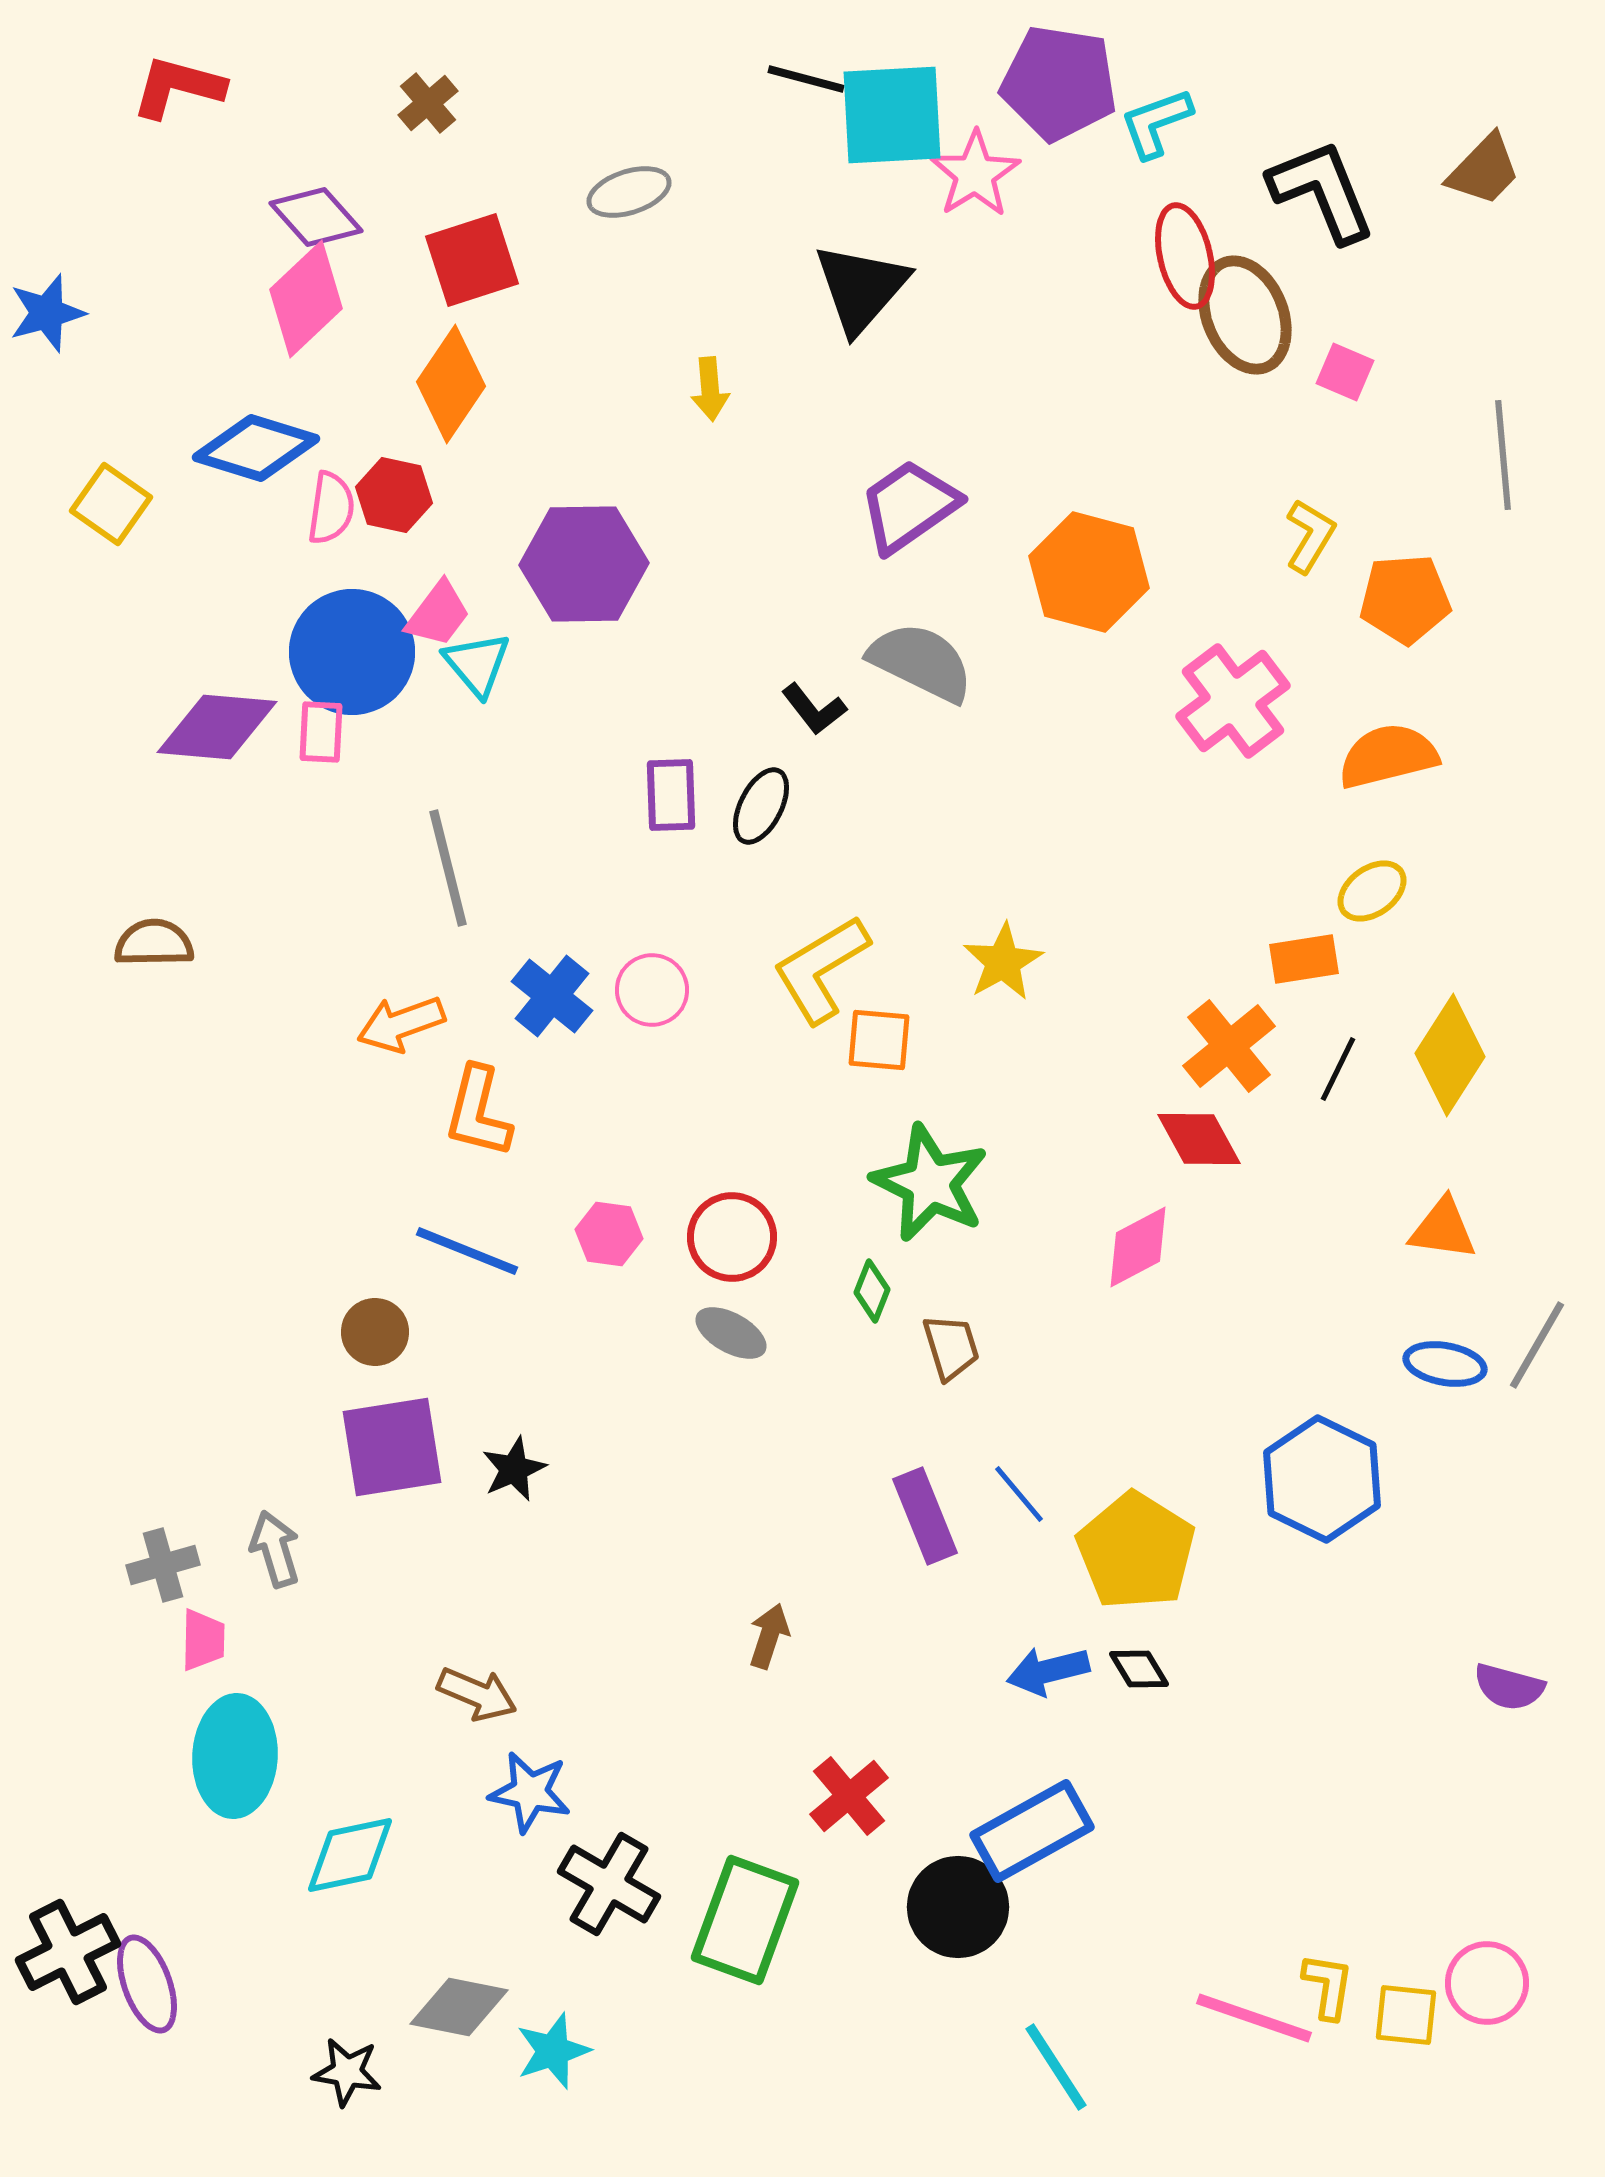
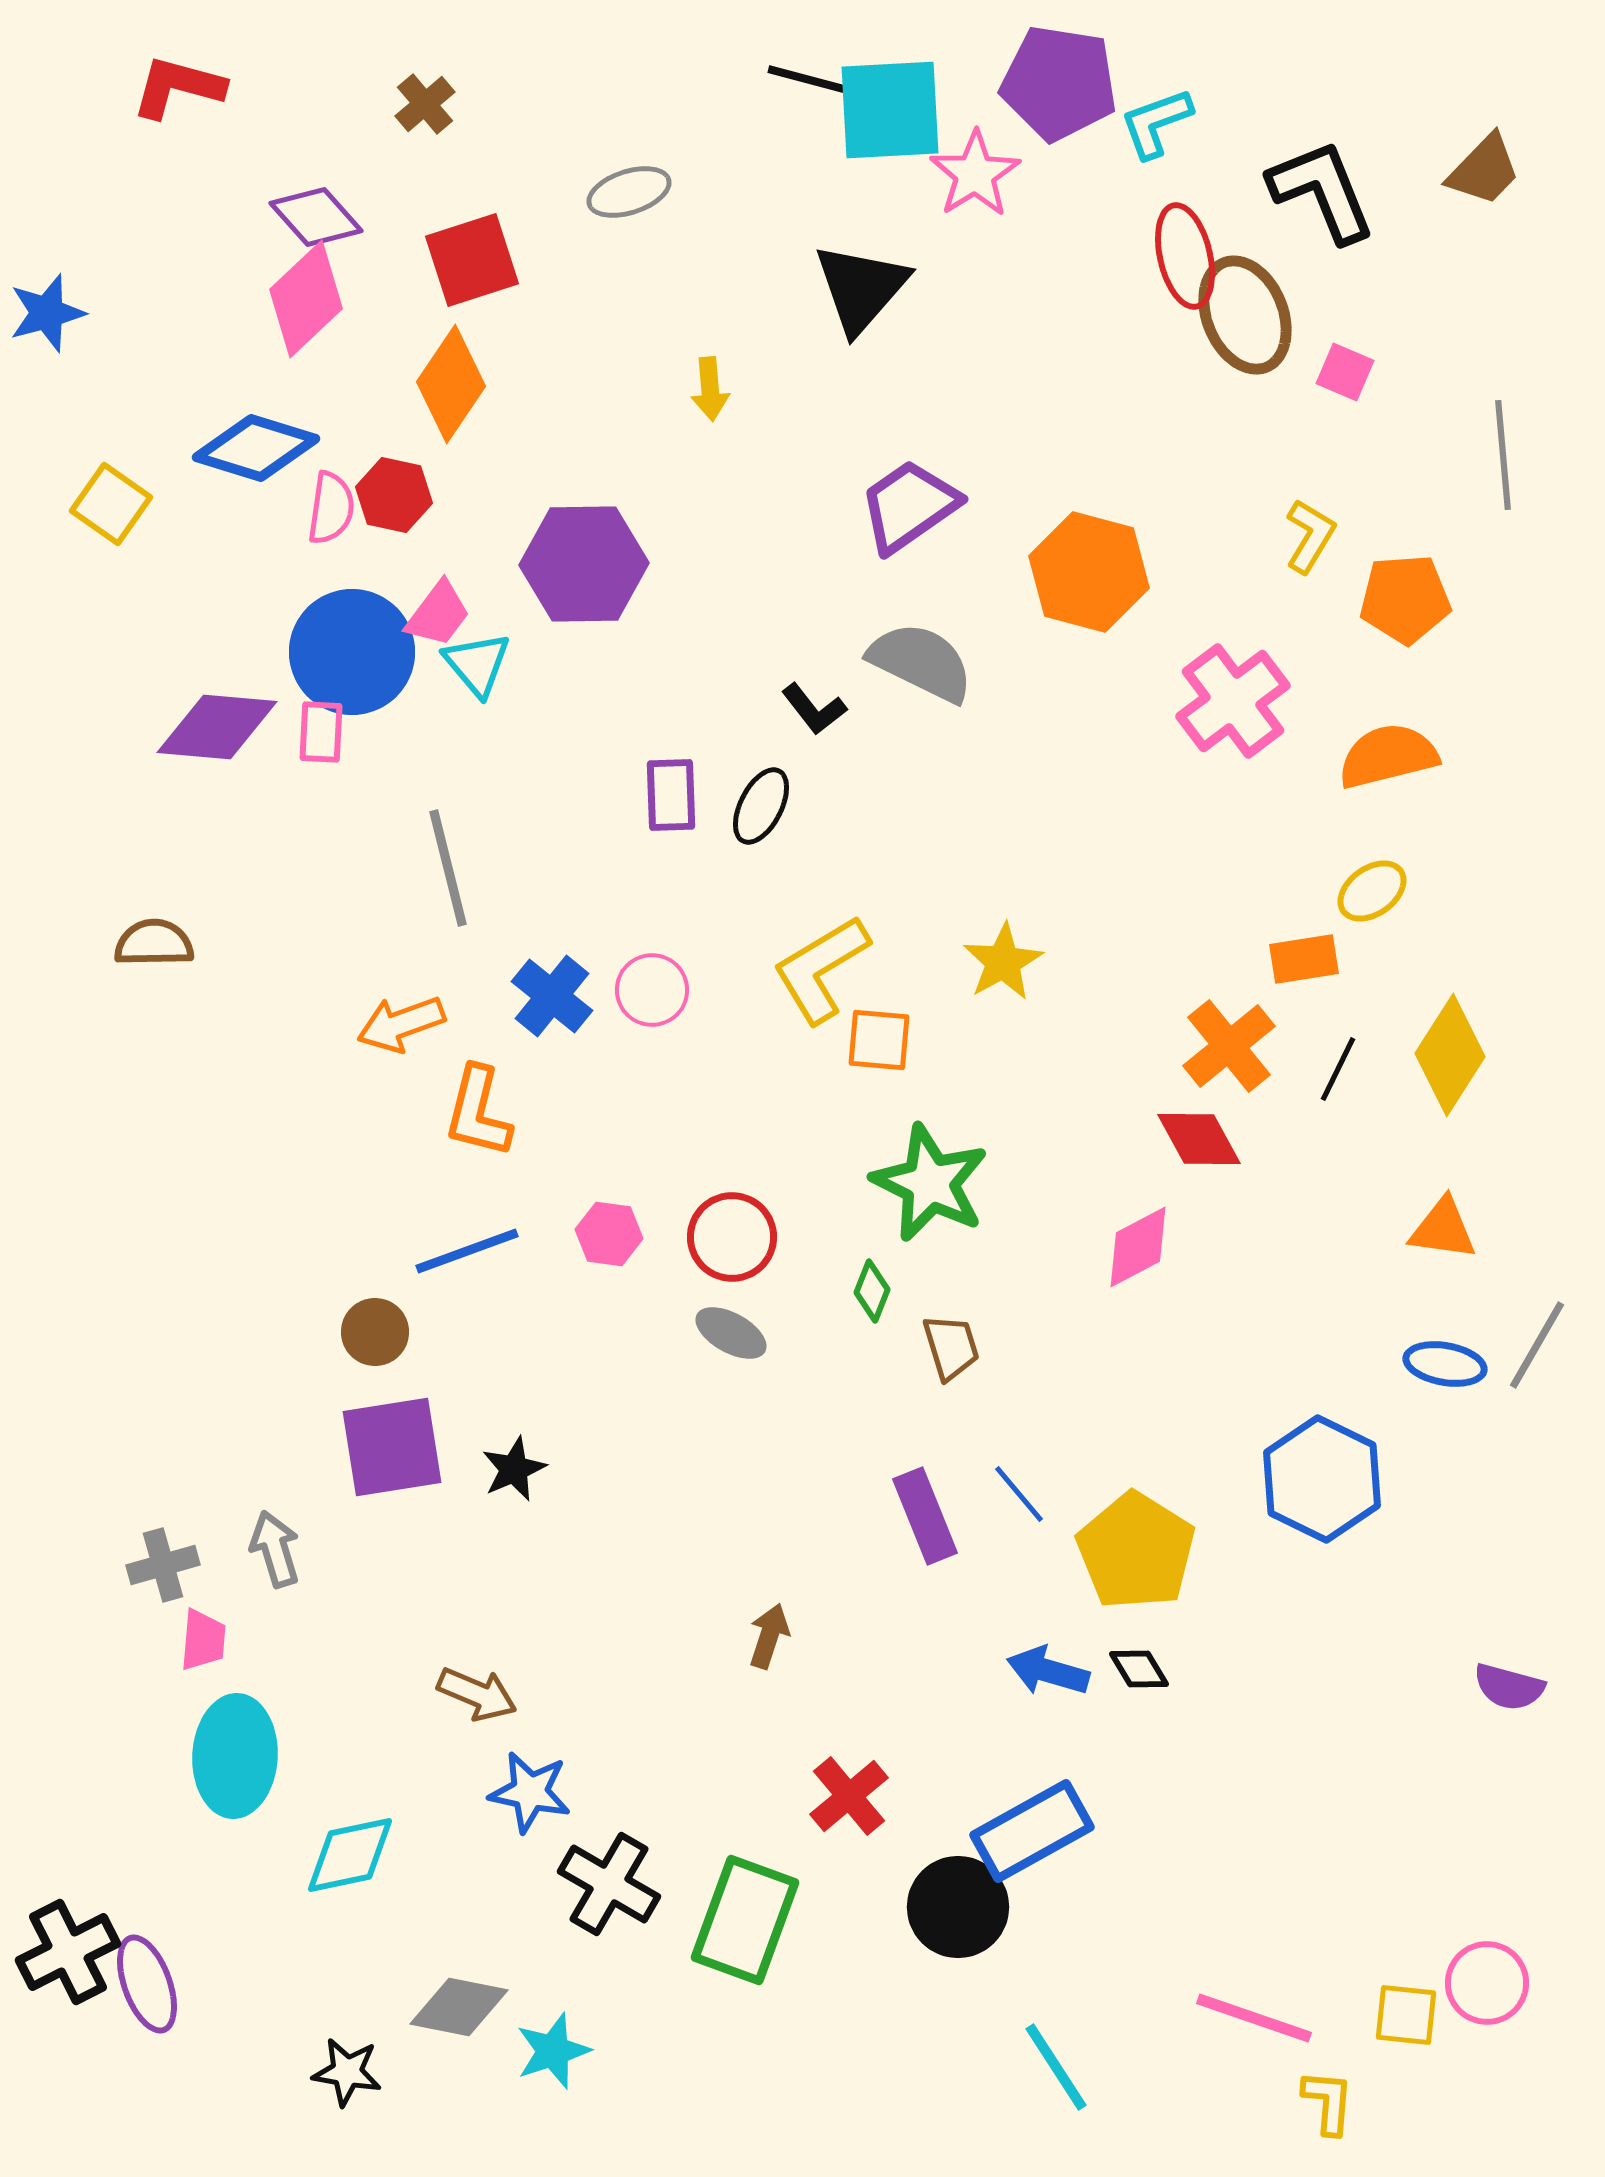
brown cross at (428, 103): moved 3 px left, 1 px down
cyan square at (892, 115): moved 2 px left, 5 px up
blue line at (467, 1251): rotated 42 degrees counterclockwise
pink trapezoid at (203, 1640): rotated 4 degrees clockwise
blue arrow at (1048, 1671): rotated 30 degrees clockwise
yellow L-shape at (1328, 1986): moved 116 px down; rotated 4 degrees counterclockwise
